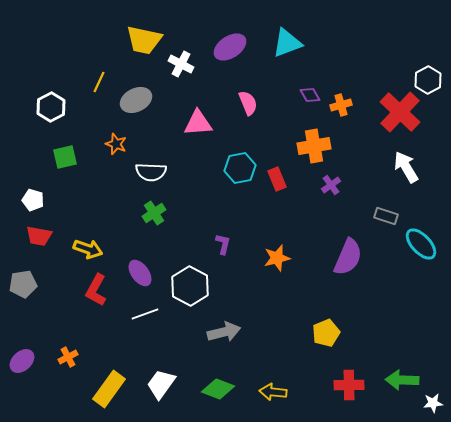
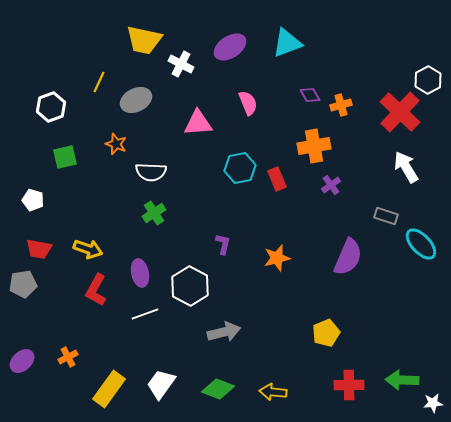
white hexagon at (51, 107): rotated 8 degrees clockwise
red trapezoid at (39, 236): moved 13 px down
purple ellipse at (140, 273): rotated 24 degrees clockwise
